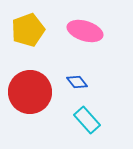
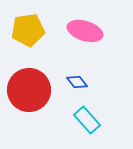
yellow pentagon: rotated 12 degrees clockwise
red circle: moved 1 px left, 2 px up
